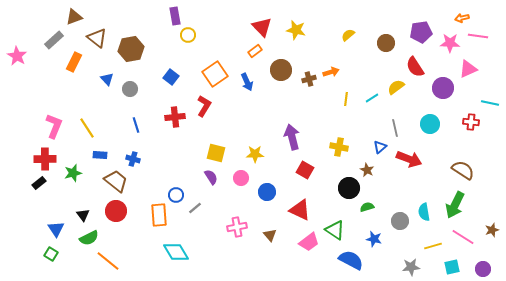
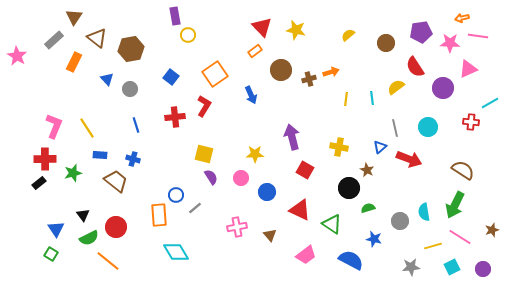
brown triangle at (74, 17): rotated 36 degrees counterclockwise
blue arrow at (247, 82): moved 4 px right, 13 px down
cyan line at (372, 98): rotated 64 degrees counterclockwise
cyan line at (490, 103): rotated 42 degrees counterclockwise
cyan circle at (430, 124): moved 2 px left, 3 px down
yellow square at (216, 153): moved 12 px left, 1 px down
green semicircle at (367, 207): moved 1 px right, 1 px down
red circle at (116, 211): moved 16 px down
green triangle at (335, 230): moved 3 px left, 6 px up
pink line at (463, 237): moved 3 px left
pink trapezoid at (309, 242): moved 3 px left, 13 px down
cyan square at (452, 267): rotated 14 degrees counterclockwise
